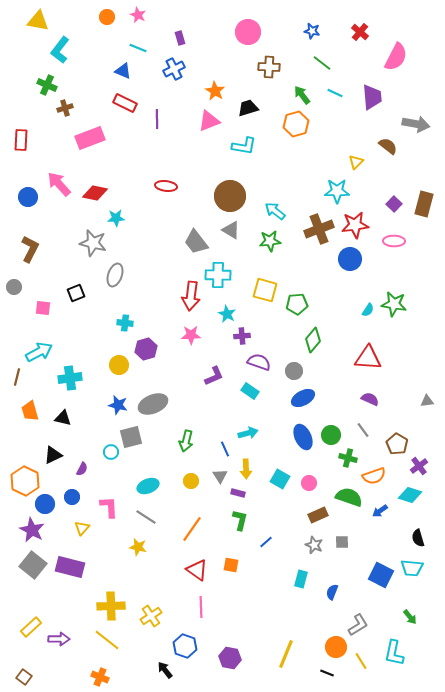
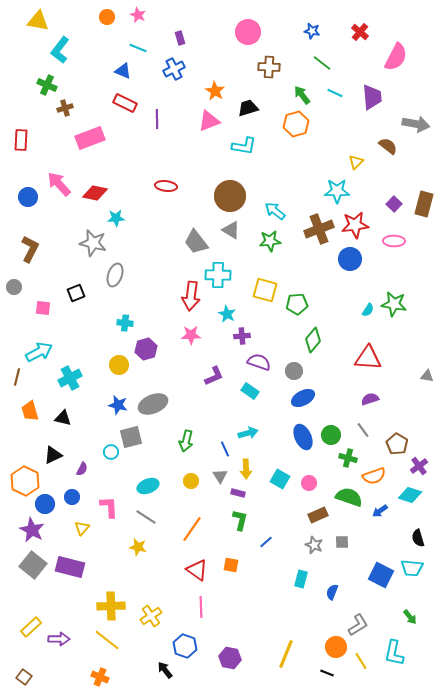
cyan cross at (70, 378): rotated 20 degrees counterclockwise
purple semicircle at (370, 399): rotated 42 degrees counterclockwise
gray triangle at (427, 401): moved 25 px up; rotated 16 degrees clockwise
